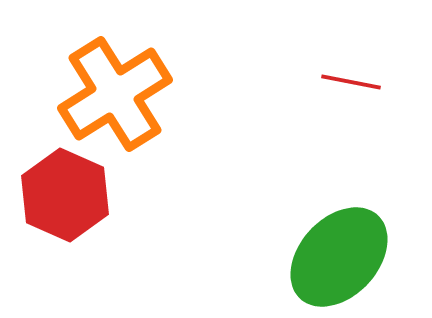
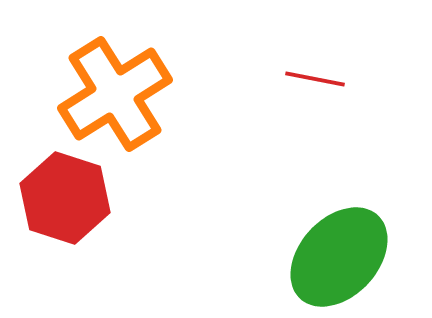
red line: moved 36 px left, 3 px up
red hexagon: moved 3 px down; rotated 6 degrees counterclockwise
